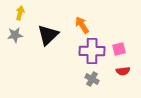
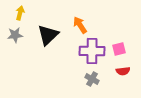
orange arrow: moved 2 px left
